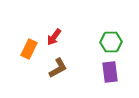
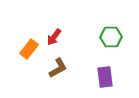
green hexagon: moved 5 px up
orange rectangle: rotated 12 degrees clockwise
purple rectangle: moved 5 px left, 5 px down
